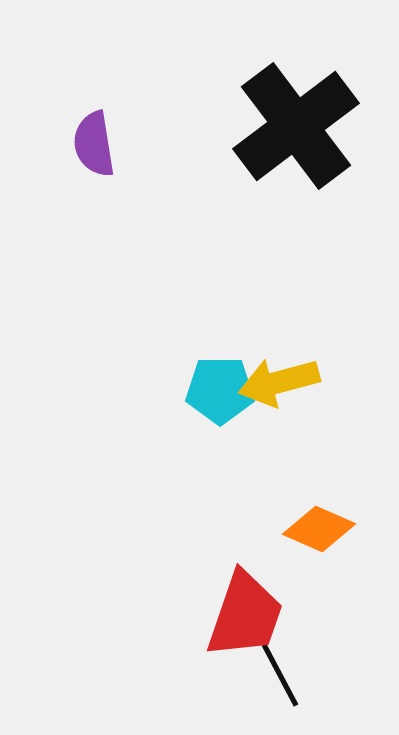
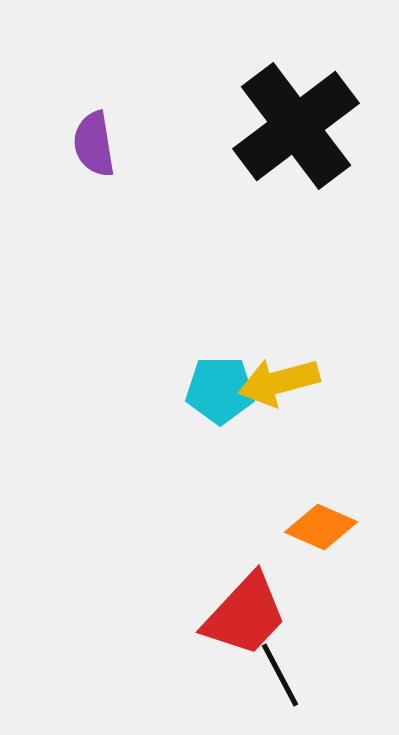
orange diamond: moved 2 px right, 2 px up
red trapezoid: rotated 24 degrees clockwise
